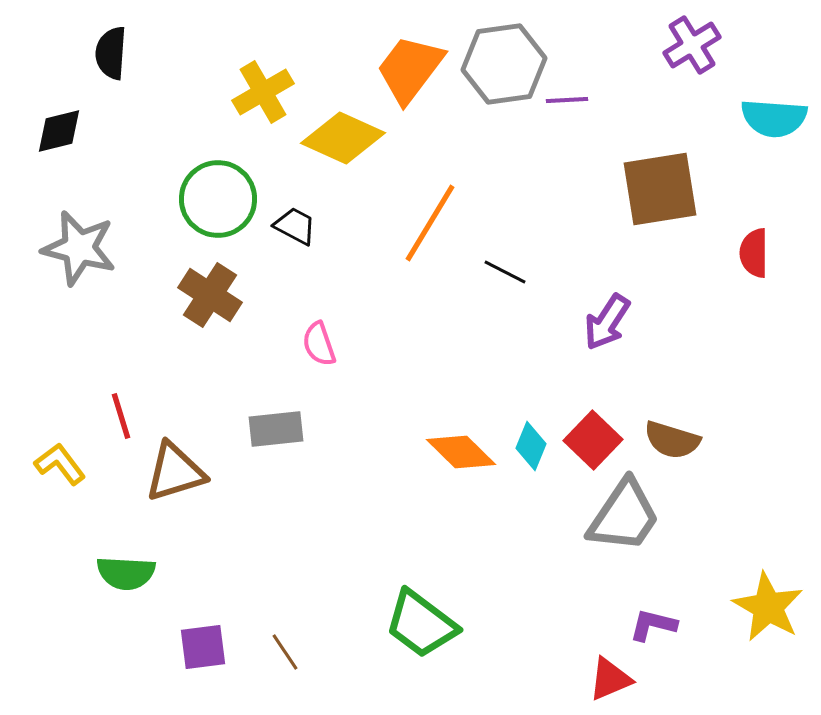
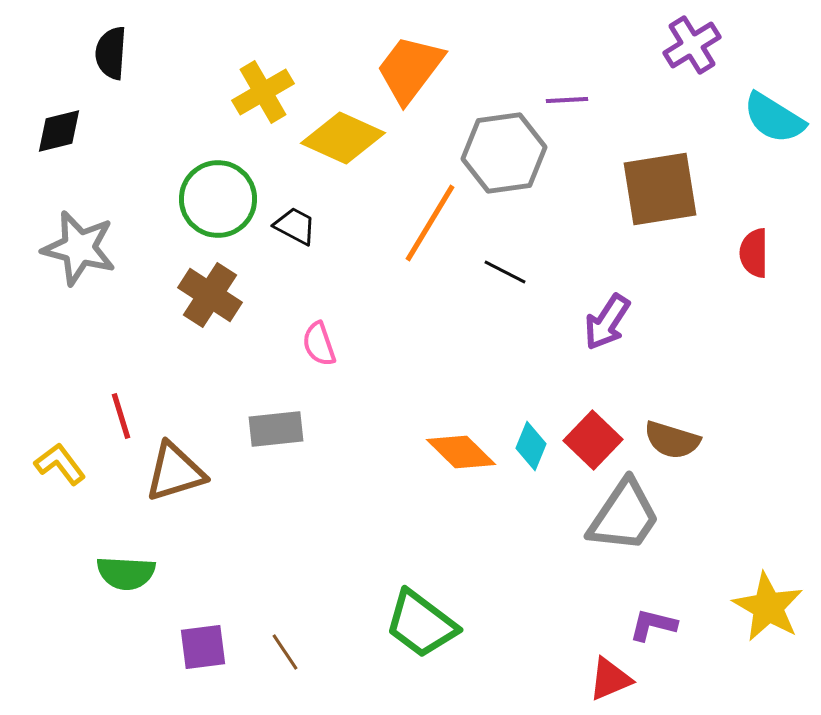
gray hexagon: moved 89 px down
cyan semicircle: rotated 28 degrees clockwise
